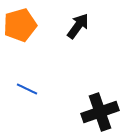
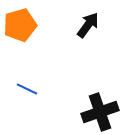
black arrow: moved 10 px right, 1 px up
